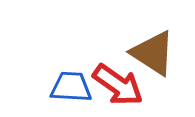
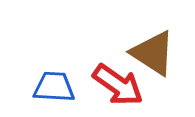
blue trapezoid: moved 17 px left
